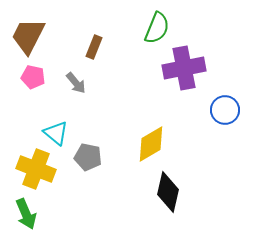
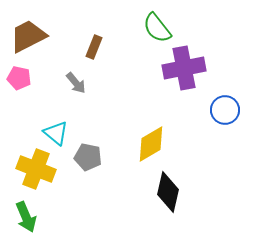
green semicircle: rotated 120 degrees clockwise
brown trapezoid: rotated 36 degrees clockwise
pink pentagon: moved 14 px left, 1 px down
green arrow: moved 3 px down
